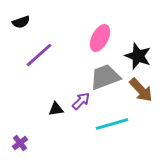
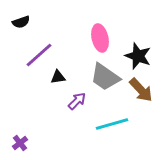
pink ellipse: rotated 40 degrees counterclockwise
gray trapezoid: rotated 124 degrees counterclockwise
purple arrow: moved 4 px left
black triangle: moved 2 px right, 32 px up
